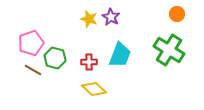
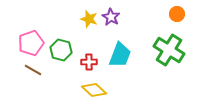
green hexagon: moved 6 px right, 8 px up
yellow diamond: moved 1 px down
